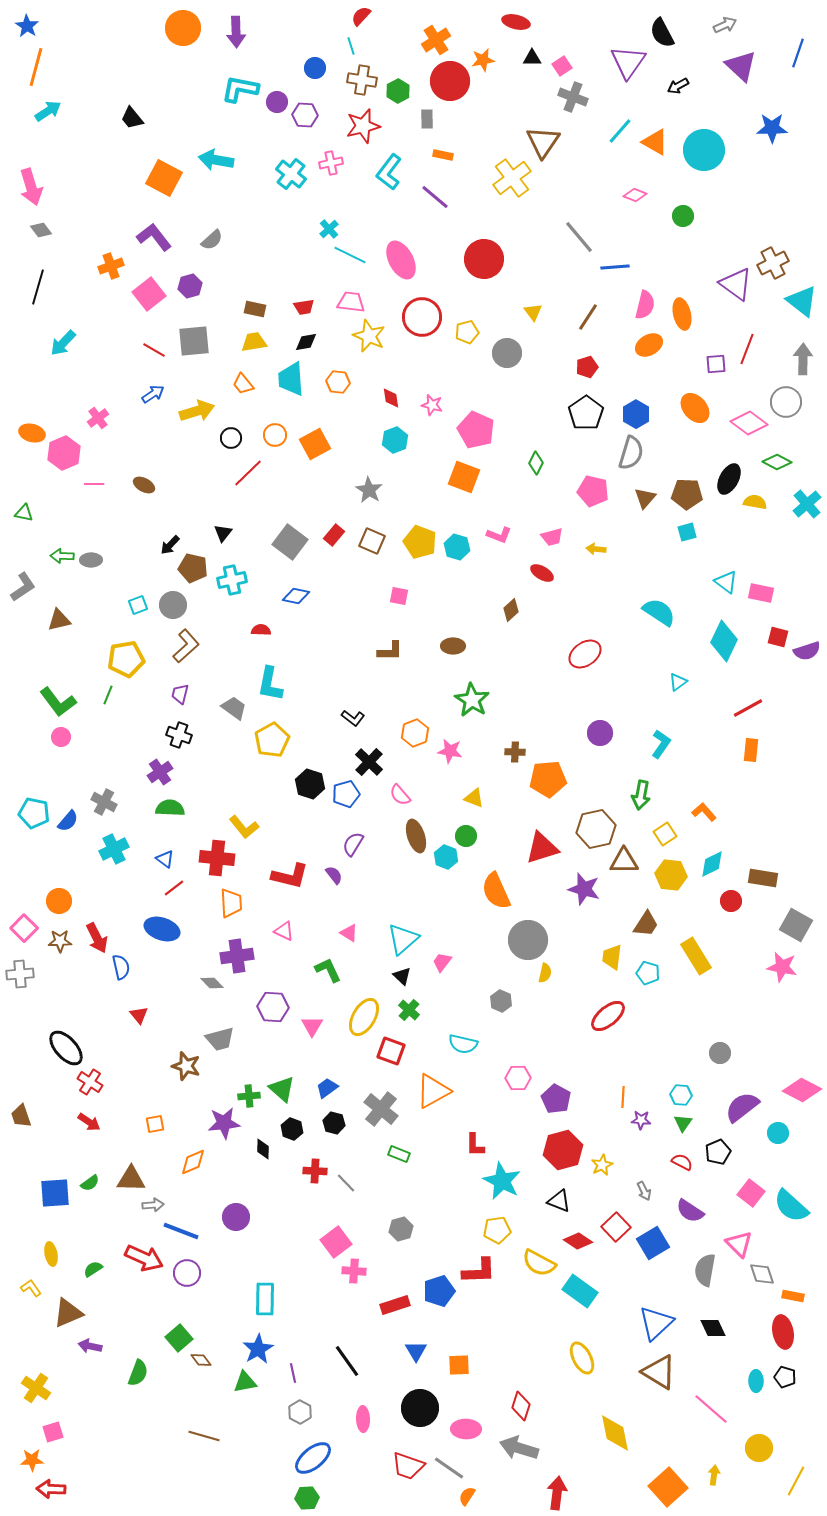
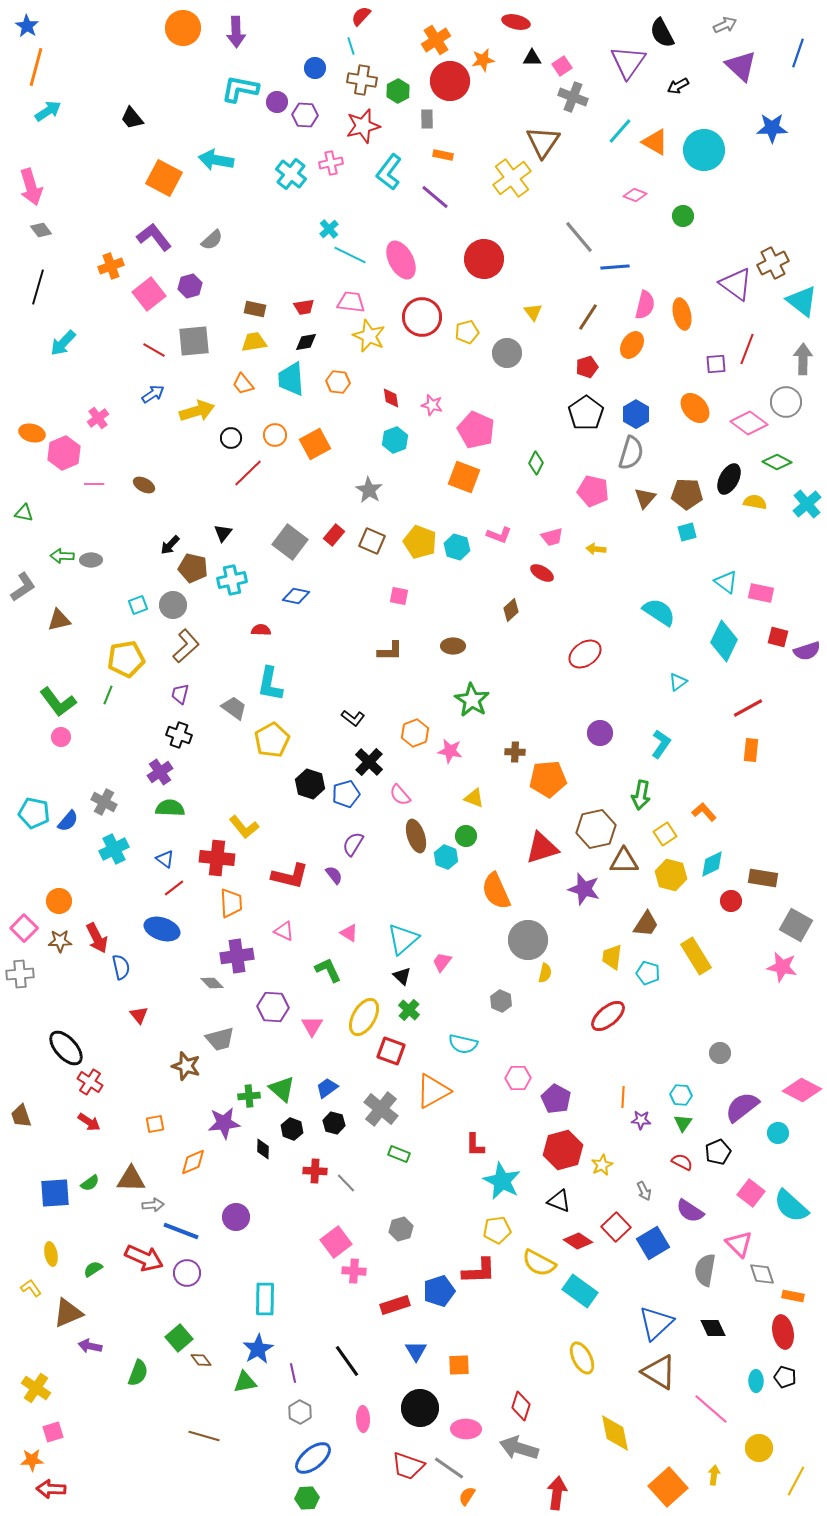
orange ellipse at (649, 345): moved 17 px left; rotated 28 degrees counterclockwise
yellow hexagon at (671, 875): rotated 8 degrees clockwise
